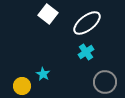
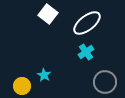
cyan star: moved 1 px right, 1 px down
